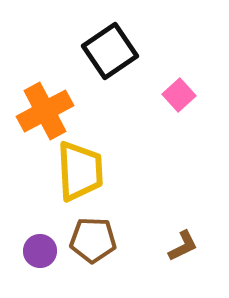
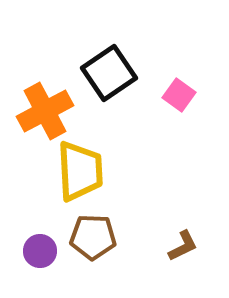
black square: moved 1 px left, 22 px down
pink square: rotated 12 degrees counterclockwise
brown pentagon: moved 3 px up
